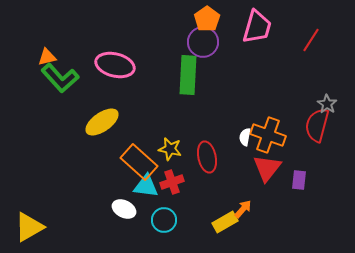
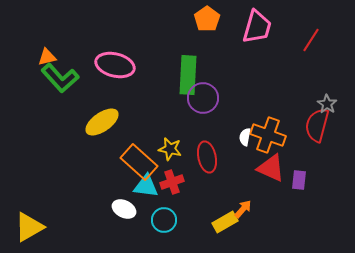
purple circle: moved 56 px down
red triangle: moved 4 px right; rotated 44 degrees counterclockwise
